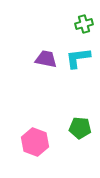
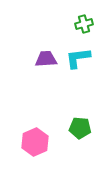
purple trapezoid: rotated 15 degrees counterclockwise
pink hexagon: rotated 16 degrees clockwise
